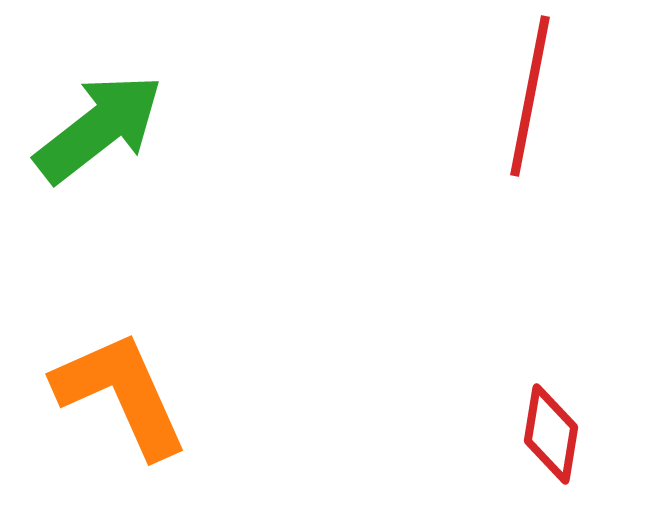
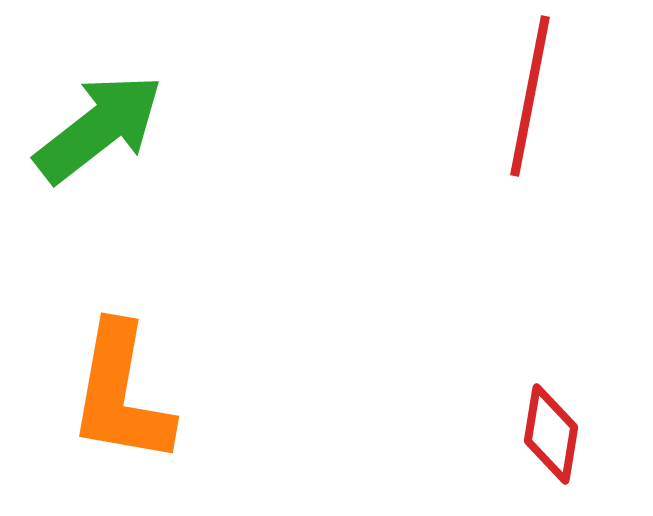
orange L-shape: rotated 146 degrees counterclockwise
